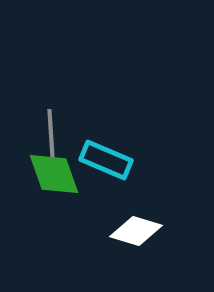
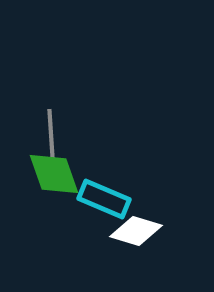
cyan rectangle: moved 2 px left, 39 px down
